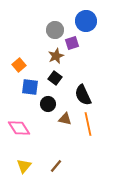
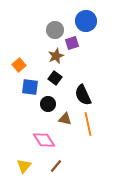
pink diamond: moved 25 px right, 12 px down
